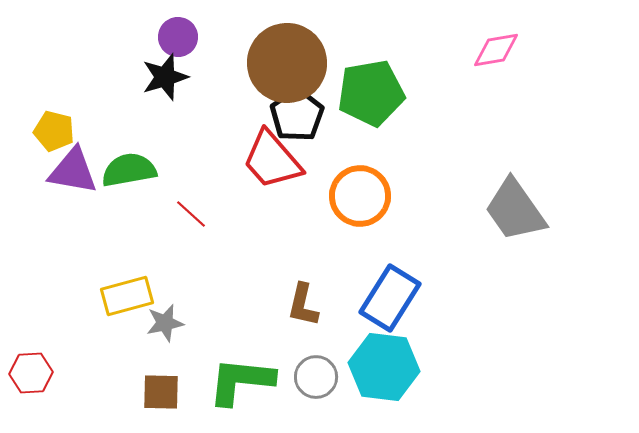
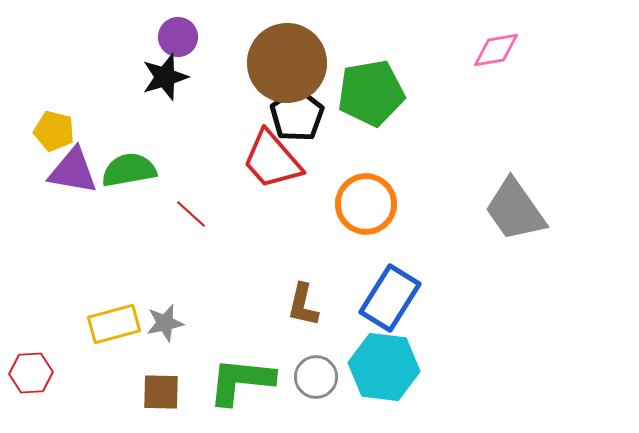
orange circle: moved 6 px right, 8 px down
yellow rectangle: moved 13 px left, 28 px down
